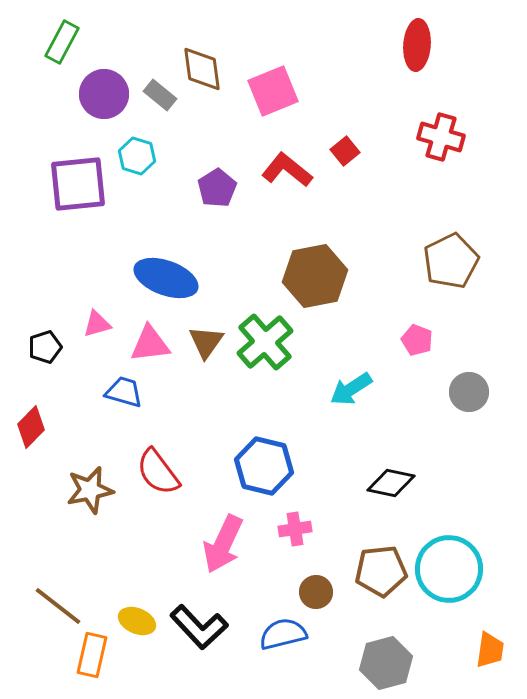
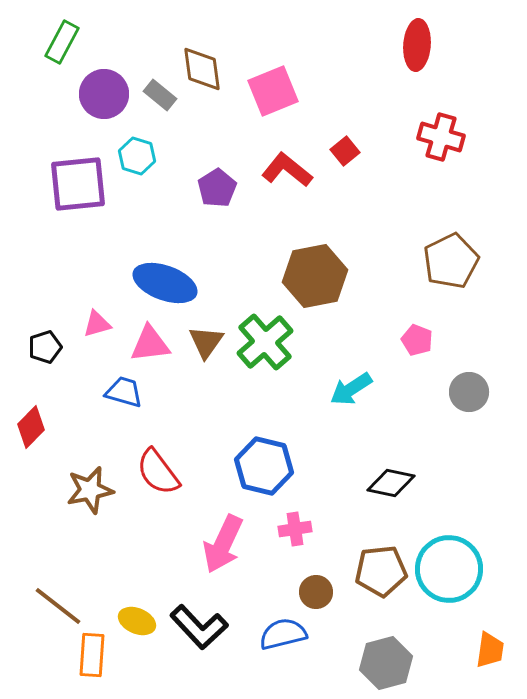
blue ellipse at (166, 278): moved 1 px left, 5 px down
orange rectangle at (92, 655): rotated 9 degrees counterclockwise
